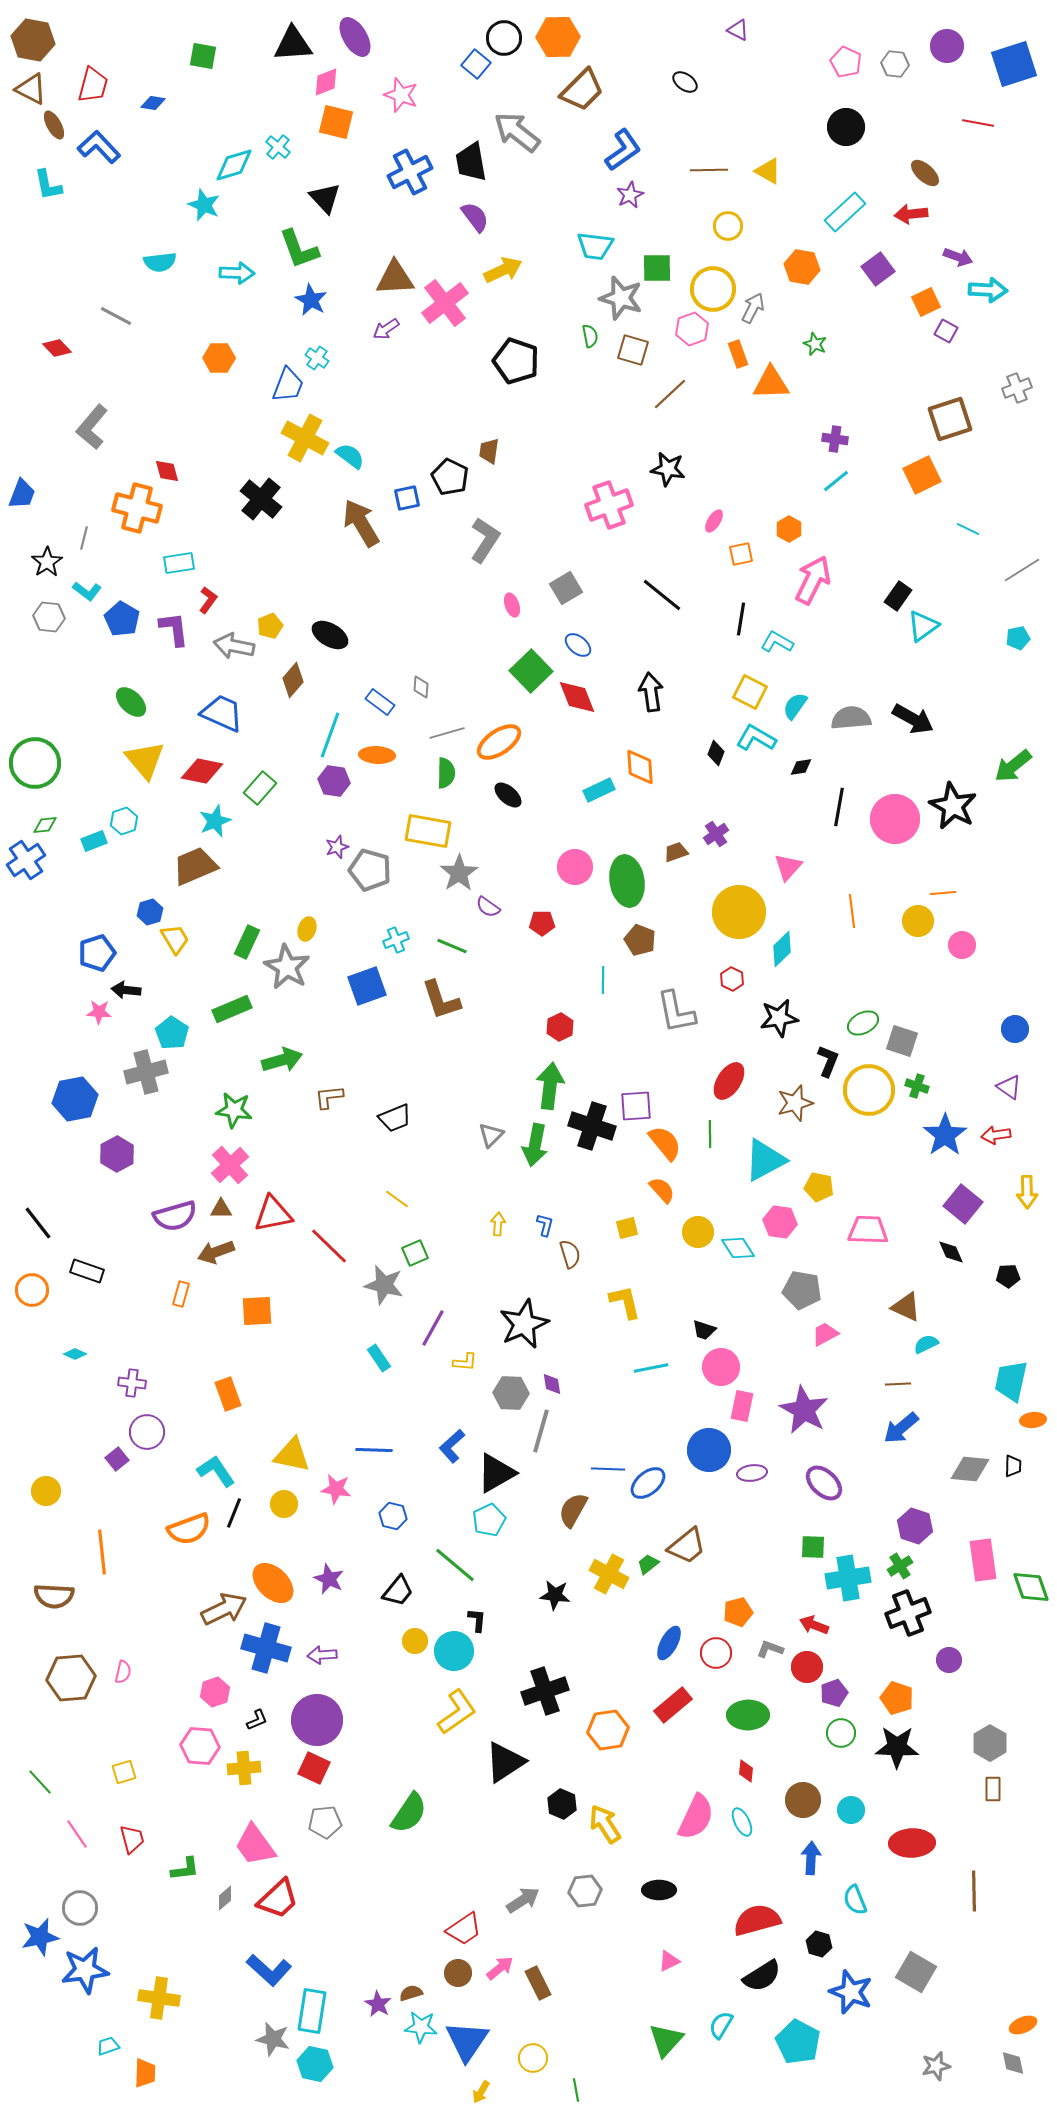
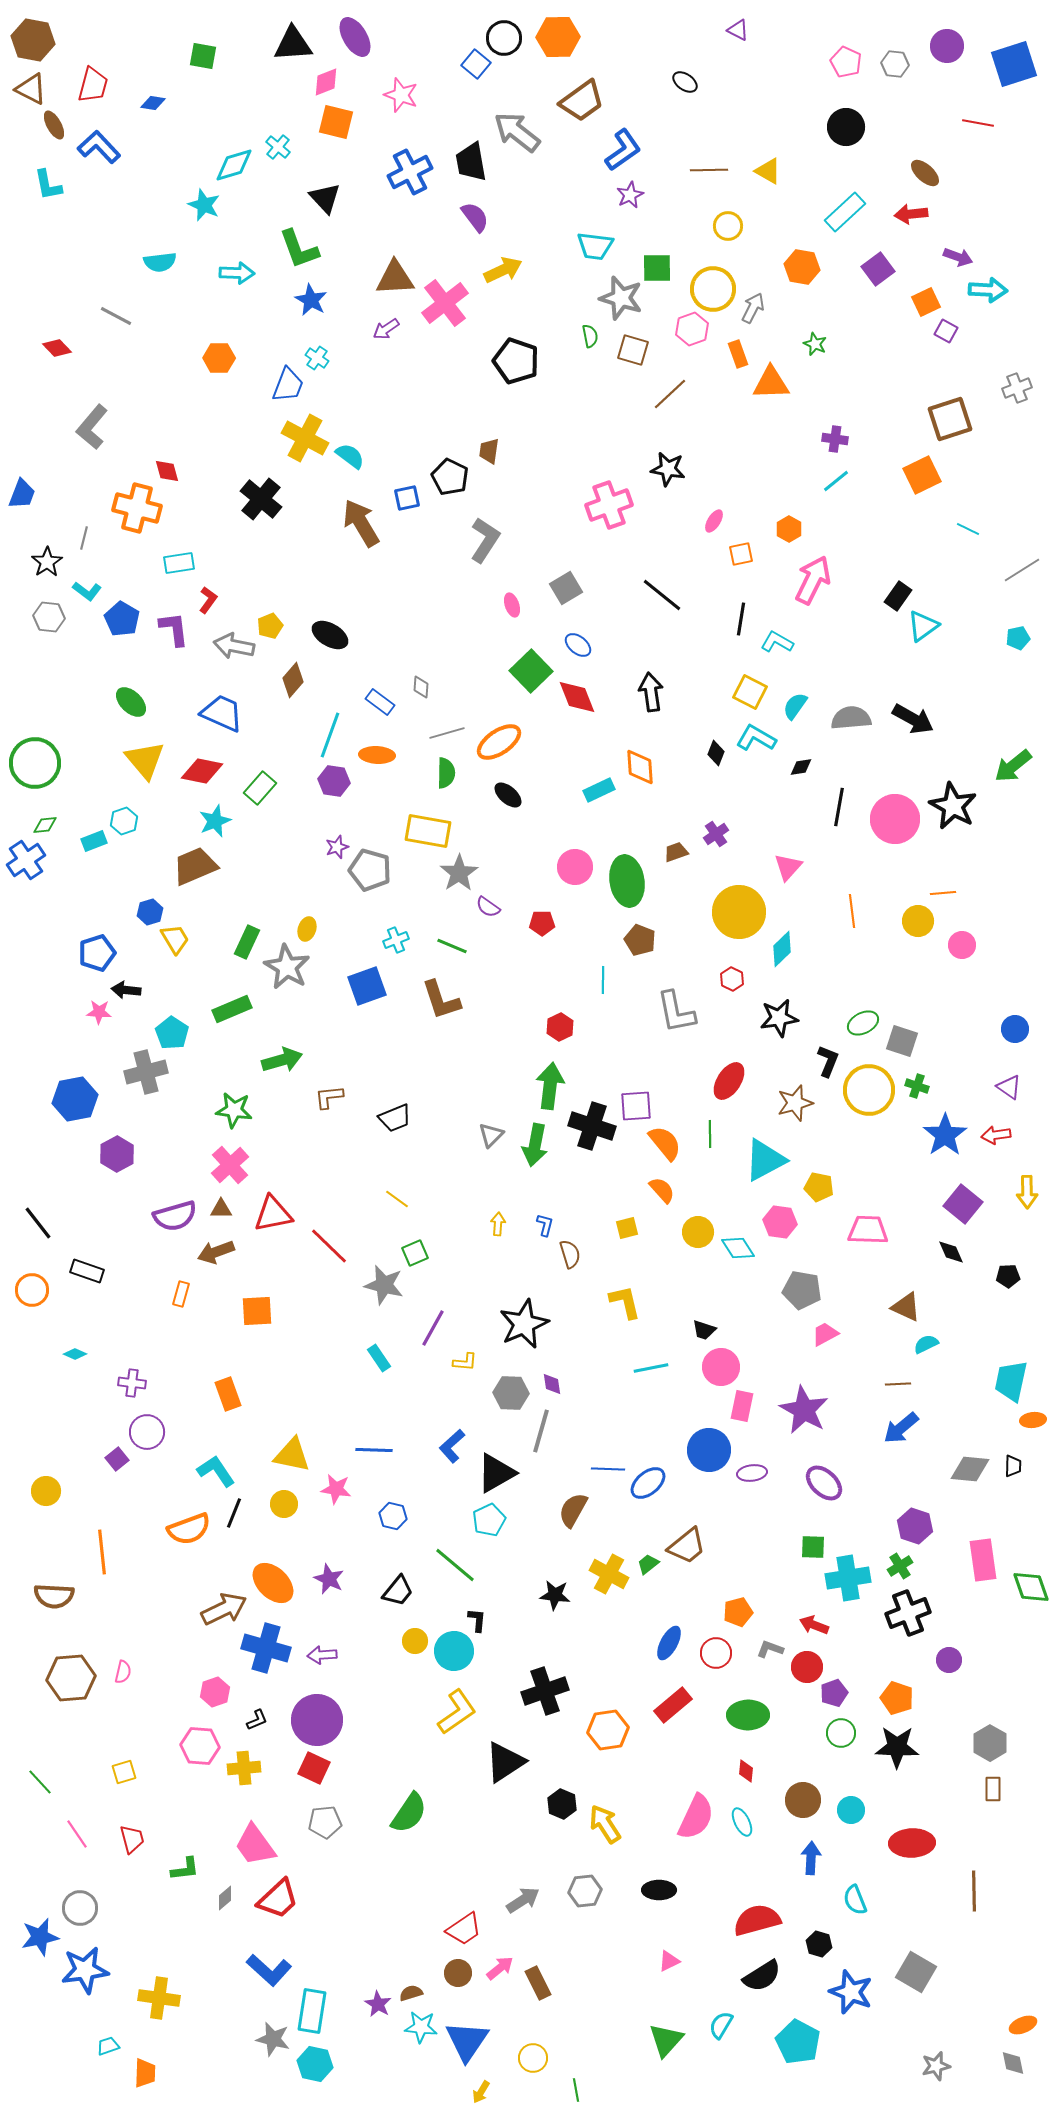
brown trapezoid at (582, 90): moved 11 px down; rotated 9 degrees clockwise
